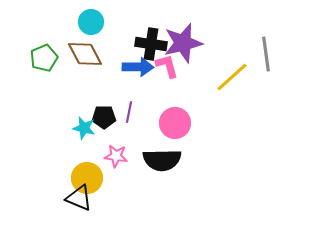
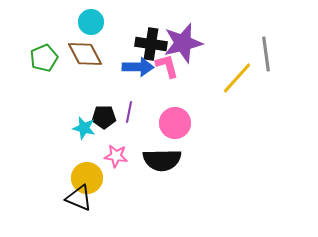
yellow line: moved 5 px right, 1 px down; rotated 6 degrees counterclockwise
